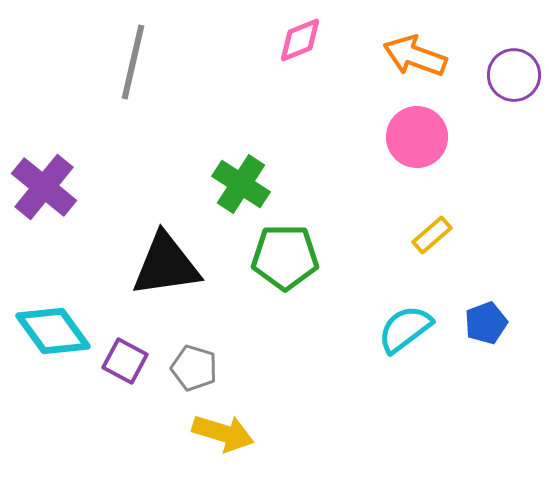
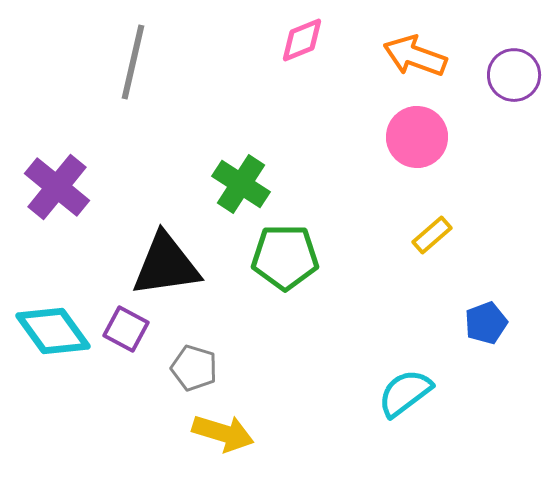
pink diamond: moved 2 px right
purple cross: moved 13 px right
cyan semicircle: moved 64 px down
purple square: moved 1 px right, 32 px up
